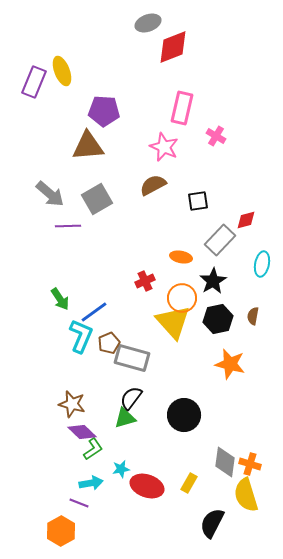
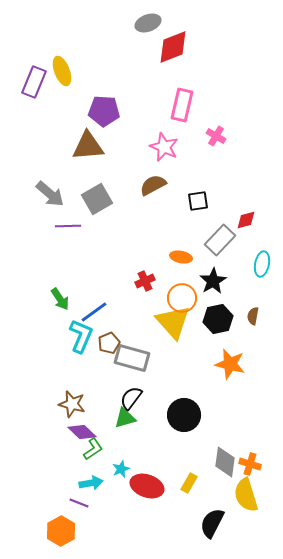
pink rectangle at (182, 108): moved 3 px up
cyan star at (121, 469): rotated 12 degrees counterclockwise
